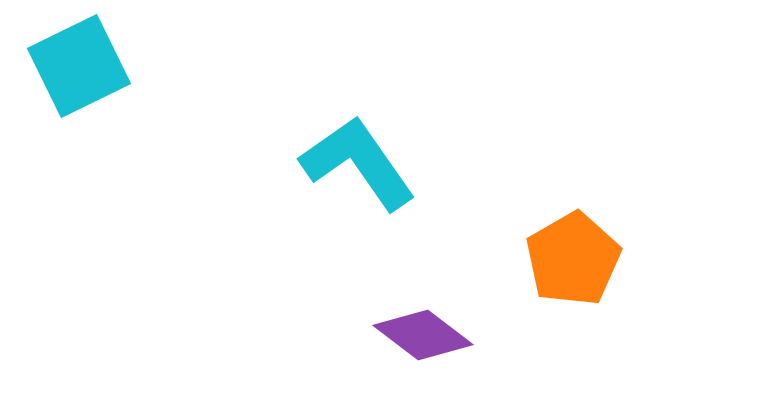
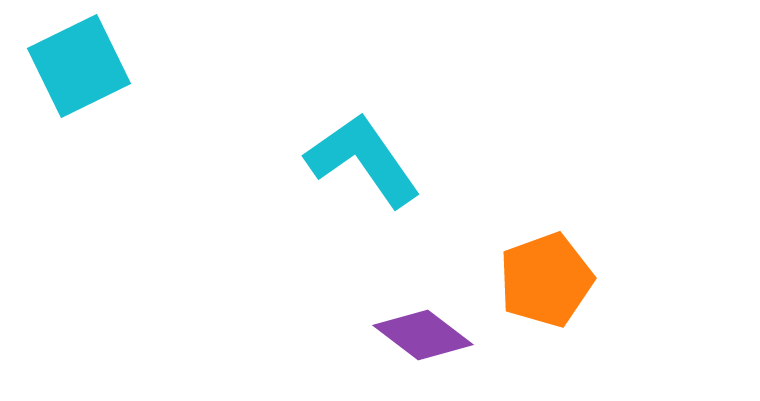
cyan L-shape: moved 5 px right, 3 px up
orange pentagon: moved 27 px left, 21 px down; rotated 10 degrees clockwise
